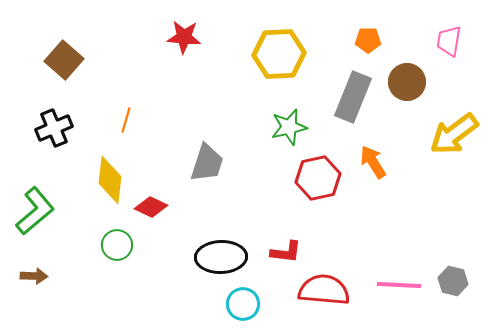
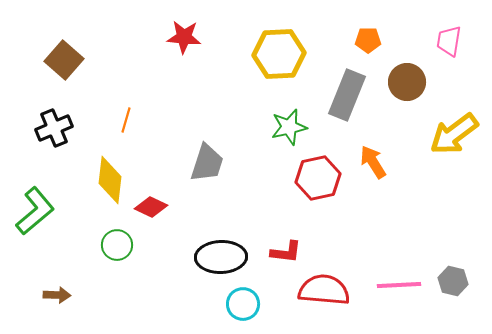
gray rectangle: moved 6 px left, 2 px up
brown arrow: moved 23 px right, 19 px down
pink line: rotated 6 degrees counterclockwise
